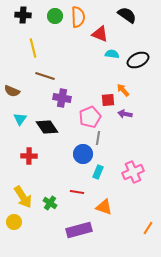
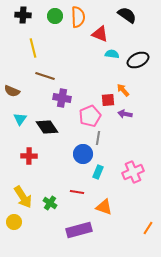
pink pentagon: moved 1 px up
